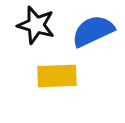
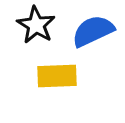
black star: rotated 15 degrees clockwise
